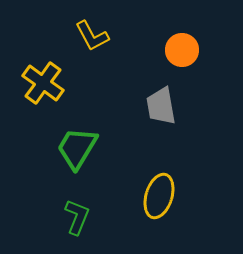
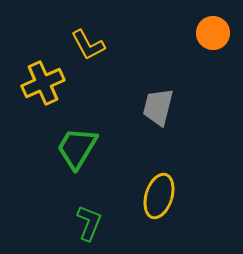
yellow L-shape: moved 4 px left, 9 px down
orange circle: moved 31 px right, 17 px up
yellow cross: rotated 30 degrees clockwise
gray trapezoid: moved 3 px left, 1 px down; rotated 24 degrees clockwise
green L-shape: moved 12 px right, 6 px down
